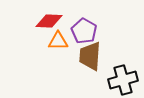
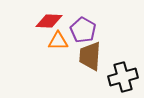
purple pentagon: moved 1 px left, 1 px up
black cross: moved 3 px up
